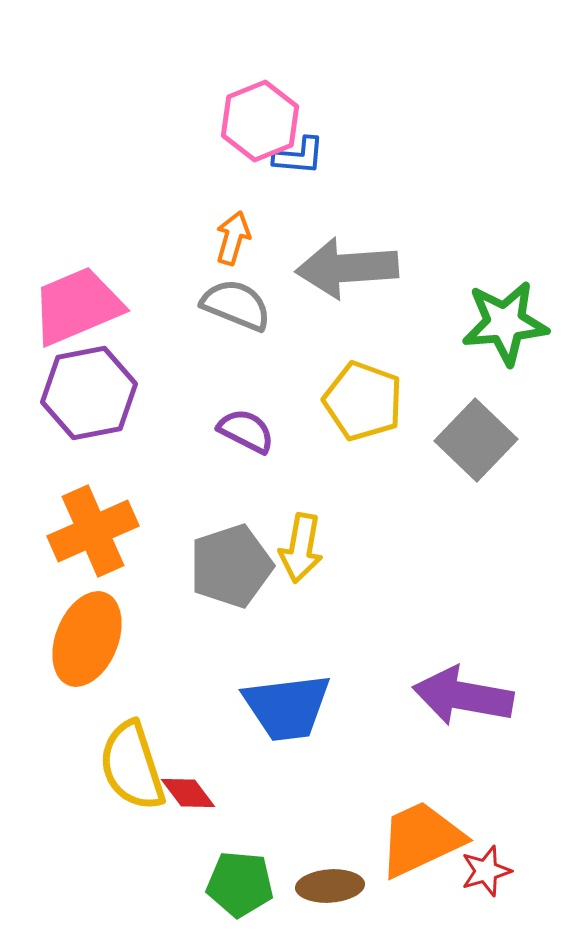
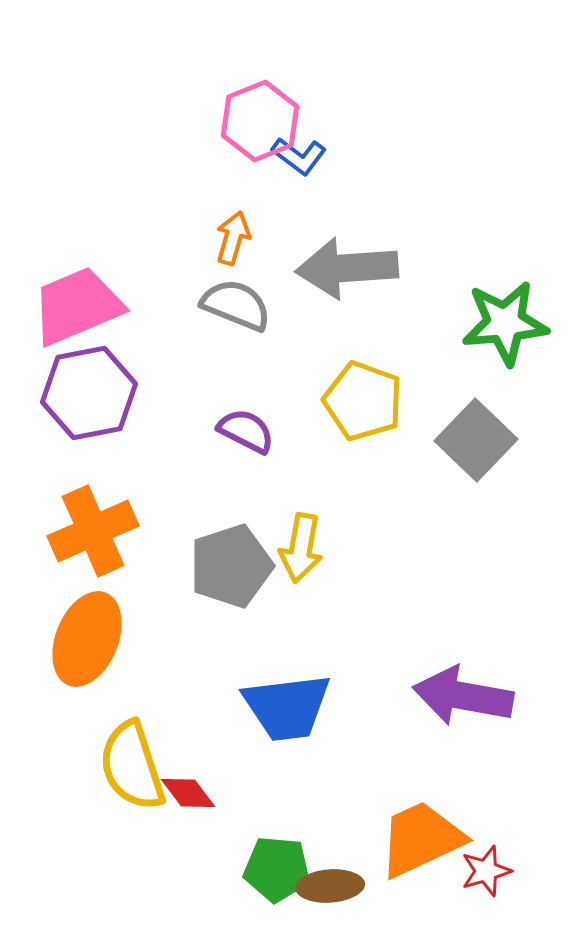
blue L-shape: rotated 32 degrees clockwise
green pentagon: moved 37 px right, 15 px up
